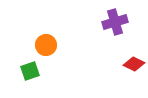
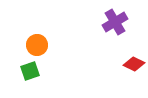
purple cross: rotated 15 degrees counterclockwise
orange circle: moved 9 px left
